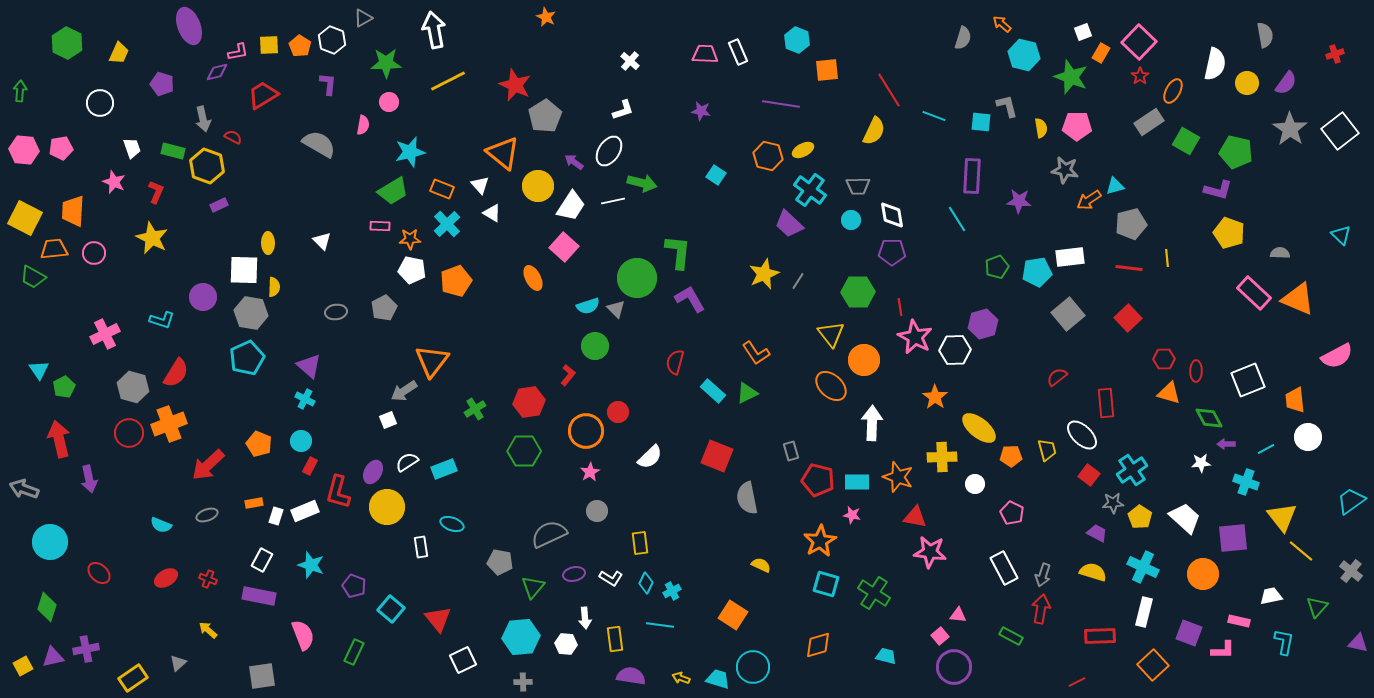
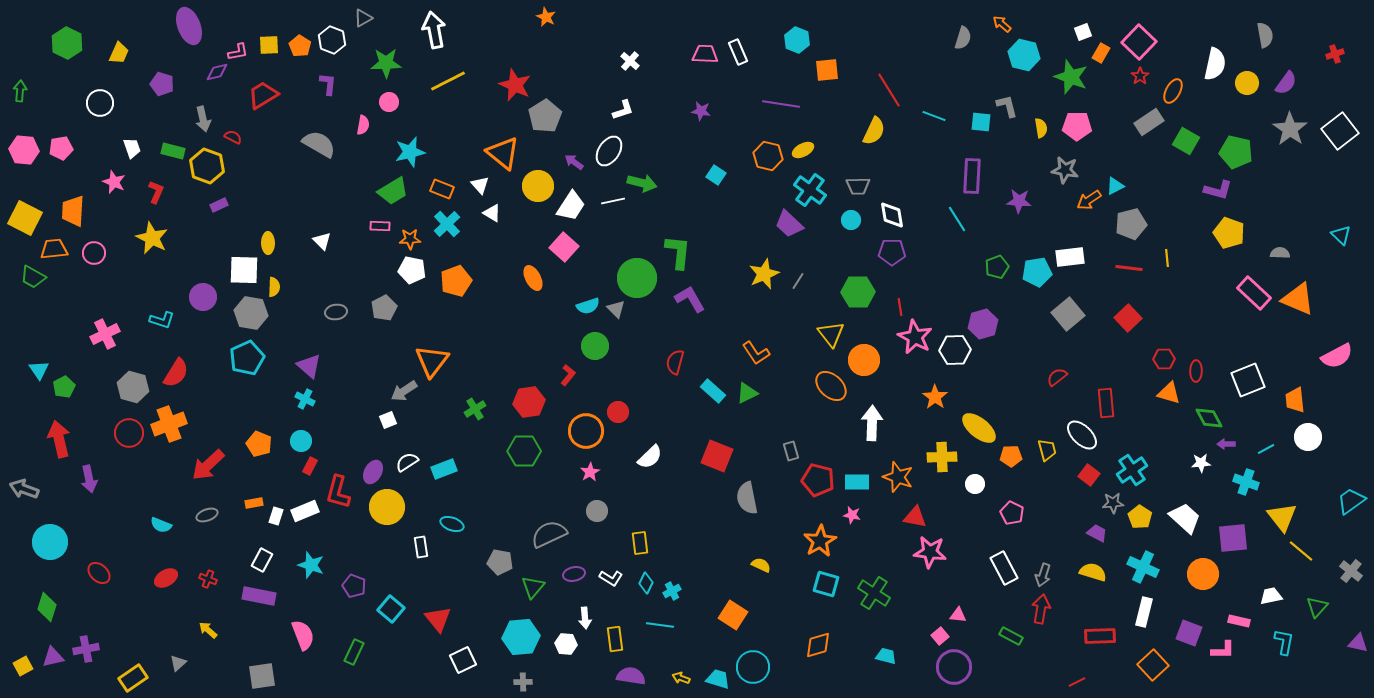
cyan triangle at (1115, 186): rotated 12 degrees counterclockwise
